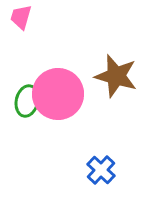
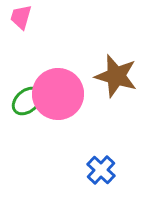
green ellipse: rotated 36 degrees clockwise
